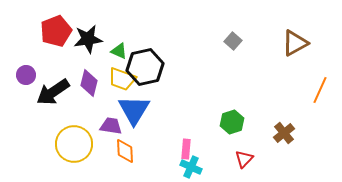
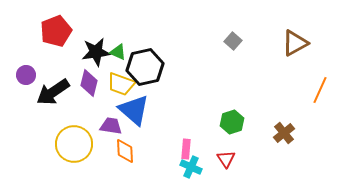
black star: moved 8 px right, 13 px down
green triangle: moved 1 px left, 1 px down
yellow trapezoid: moved 1 px left, 5 px down
blue triangle: rotated 20 degrees counterclockwise
red triangle: moved 18 px left; rotated 18 degrees counterclockwise
